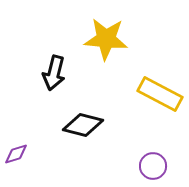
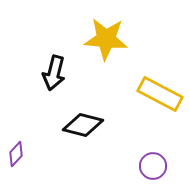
purple diamond: rotated 30 degrees counterclockwise
